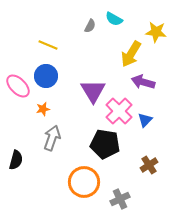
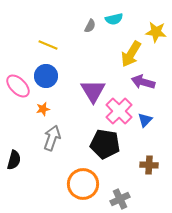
cyan semicircle: rotated 42 degrees counterclockwise
black semicircle: moved 2 px left
brown cross: rotated 36 degrees clockwise
orange circle: moved 1 px left, 2 px down
